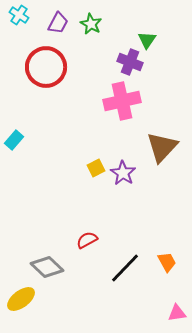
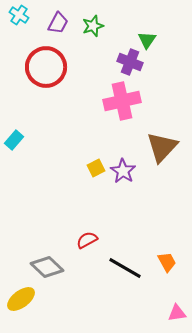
green star: moved 2 px right, 2 px down; rotated 25 degrees clockwise
purple star: moved 2 px up
black line: rotated 76 degrees clockwise
